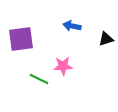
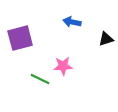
blue arrow: moved 4 px up
purple square: moved 1 px left, 1 px up; rotated 8 degrees counterclockwise
green line: moved 1 px right
